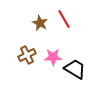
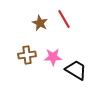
brown cross: rotated 18 degrees clockwise
black trapezoid: moved 1 px right, 1 px down
